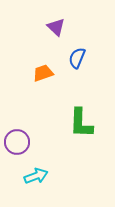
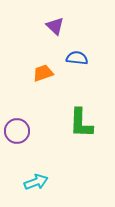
purple triangle: moved 1 px left, 1 px up
blue semicircle: rotated 75 degrees clockwise
purple circle: moved 11 px up
cyan arrow: moved 6 px down
